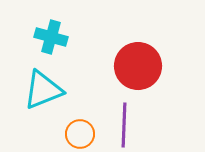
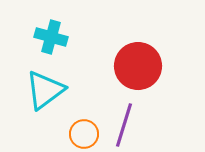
cyan triangle: moved 2 px right; rotated 15 degrees counterclockwise
purple line: rotated 15 degrees clockwise
orange circle: moved 4 px right
